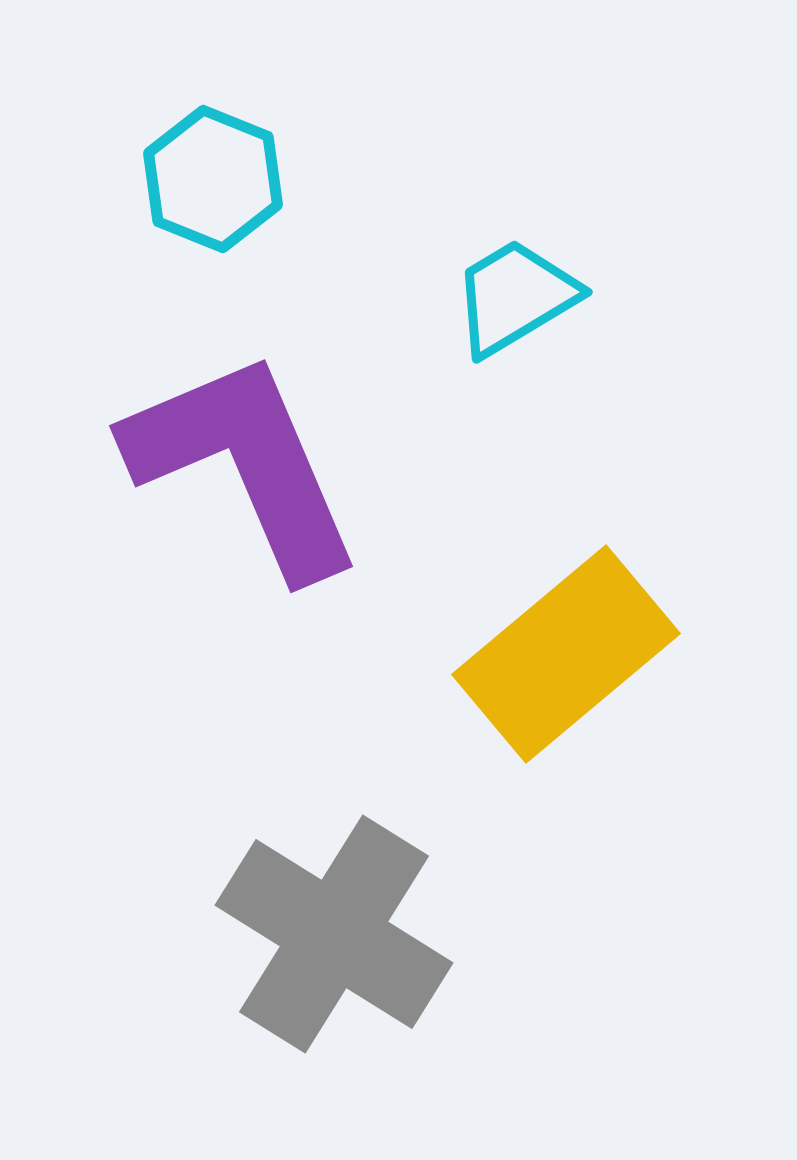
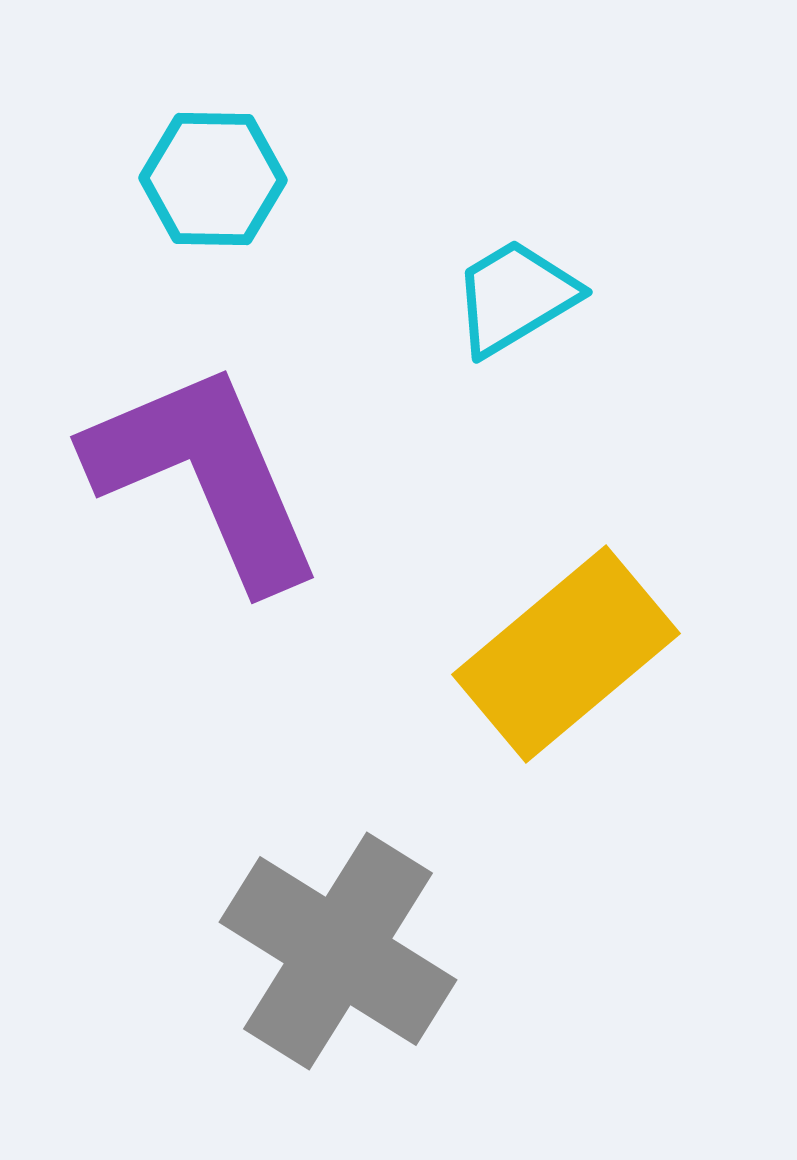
cyan hexagon: rotated 21 degrees counterclockwise
purple L-shape: moved 39 px left, 11 px down
gray cross: moved 4 px right, 17 px down
